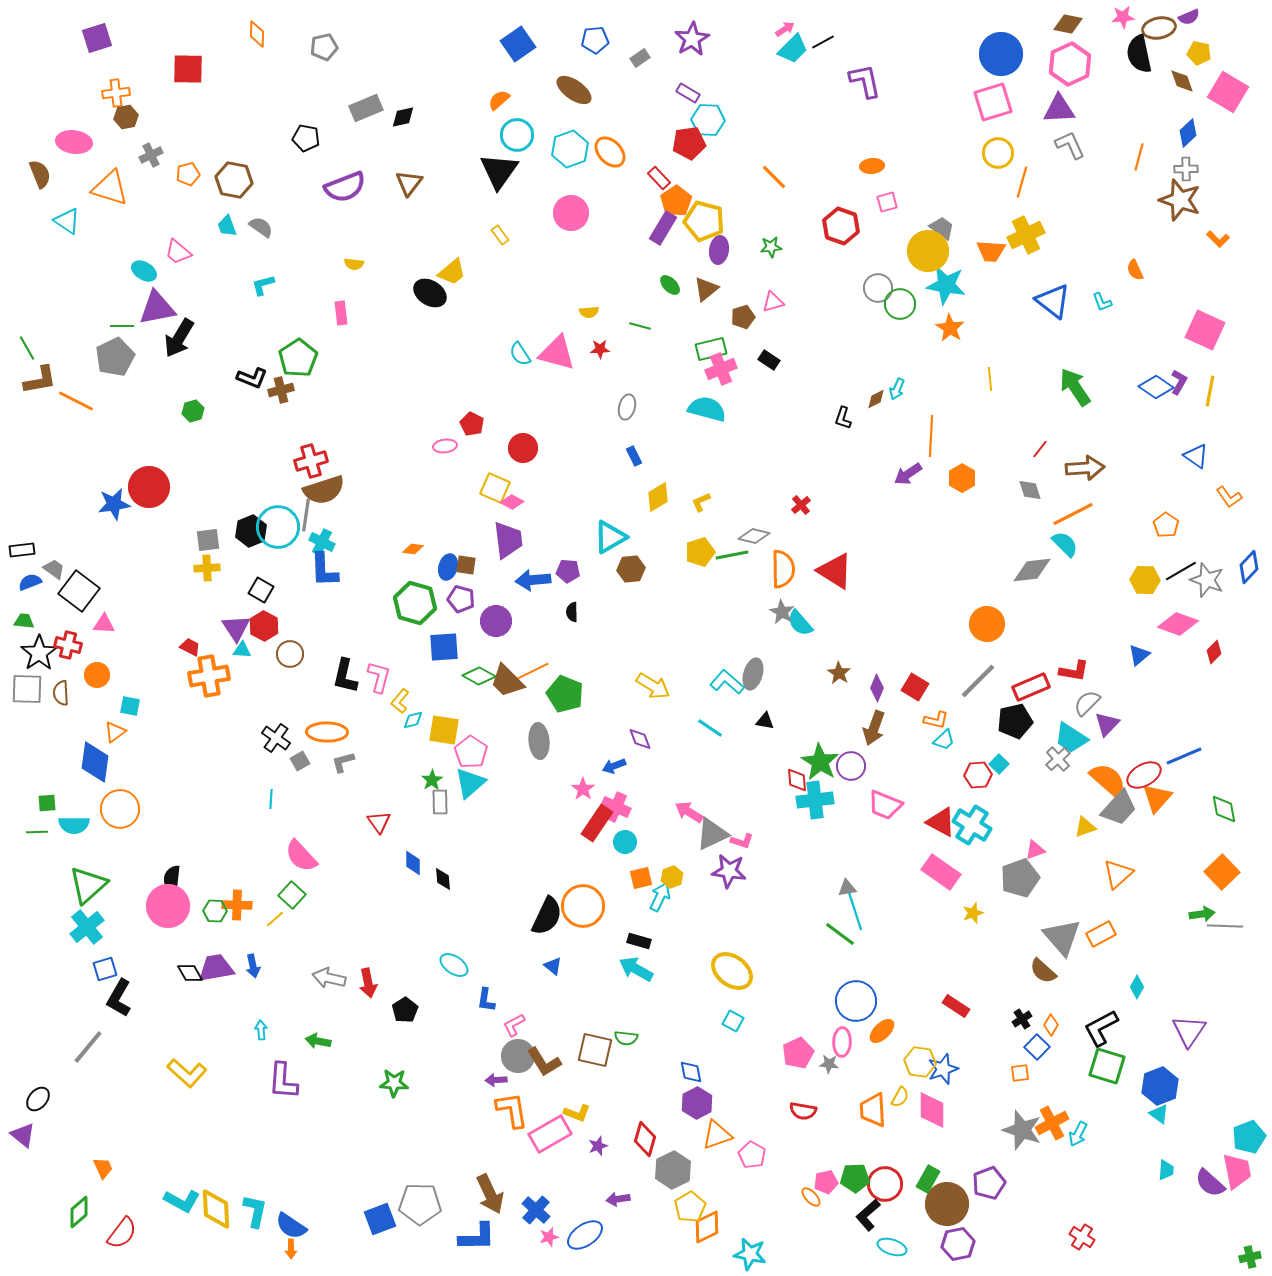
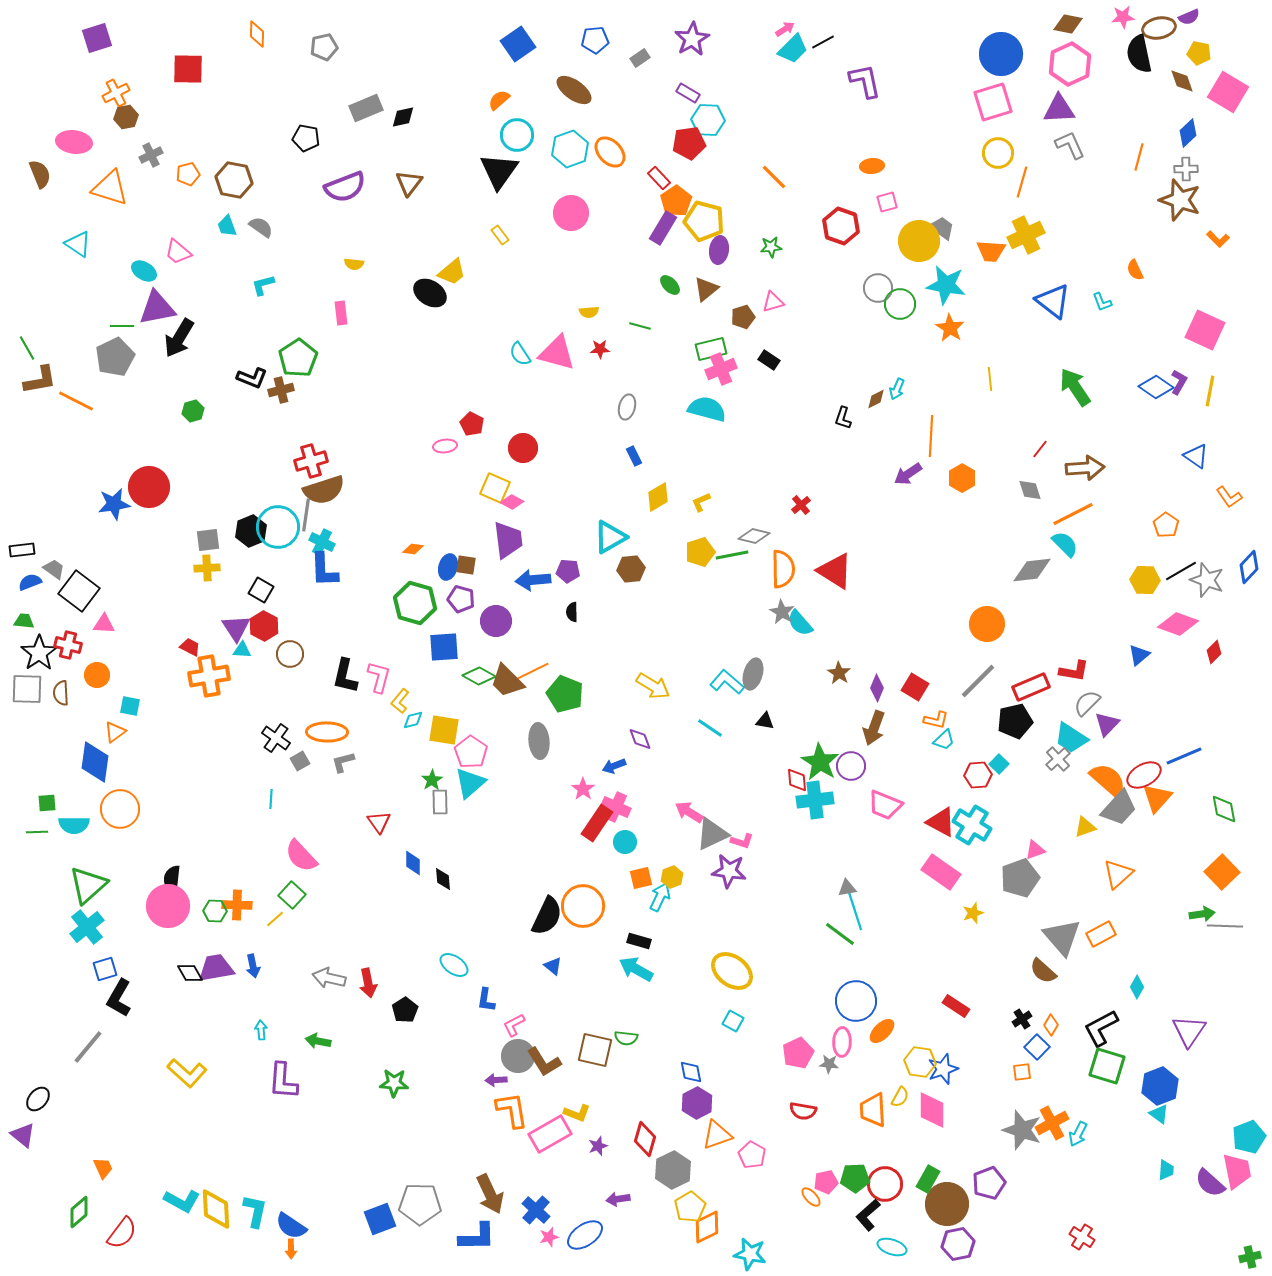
orange cross at (116, 93): rotated 20 degrees counterclockwise
cyan triangle at (67, 221): moved 11 px right, 23 px down
yellow circle at (928, 251): moved 9 px left, 10 px up
orange square at (1020, 1073): moved 2 px right, 1 px up
